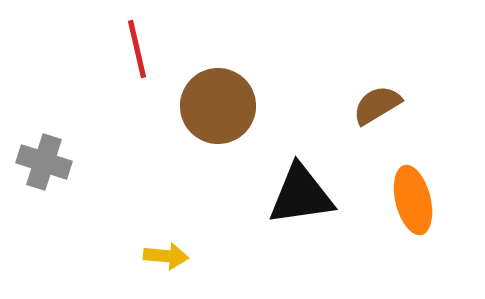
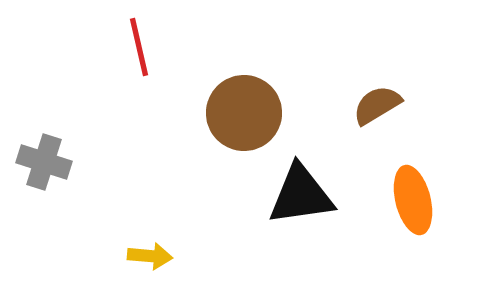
red line: moved 2 px right, 2 px up
brown circle: moved 26 px right, 7 px down
yellow arrow: moved 16 px left
